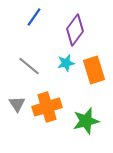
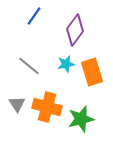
blue line: moved 1 px up
cyan star: moved 1 px down
orange rectangle: moved 2 px left, 2 px down
orange cross: rotated 32 degrees clockwise
green star: moved 5 px left, 2 px up
